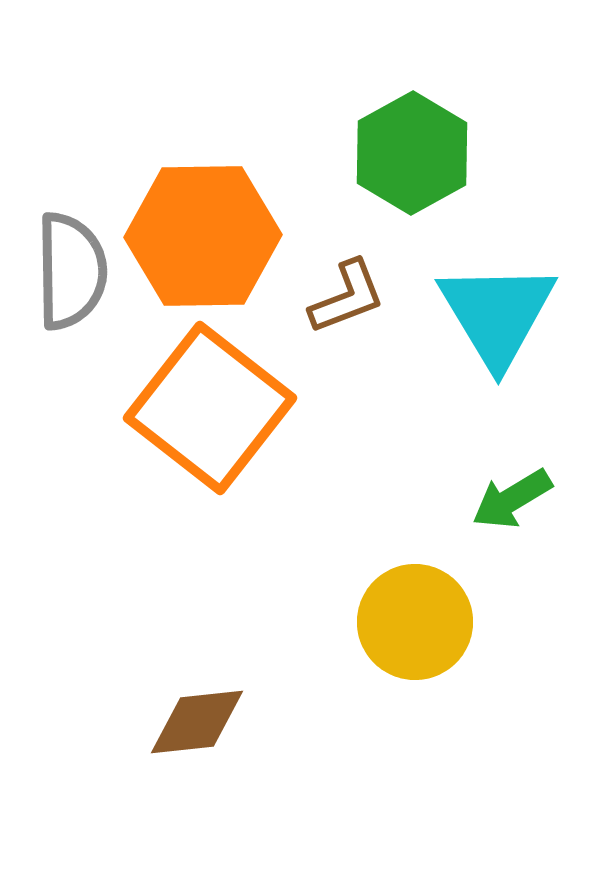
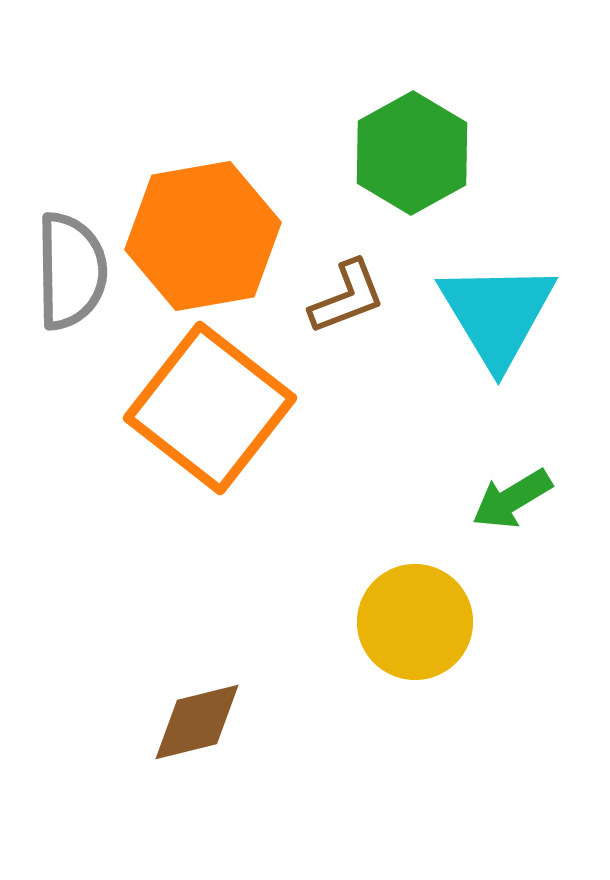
orange hexagon: rotated 9 degrees counterclockwise
brown diamond: rotated 8 degrees counterclockwise
